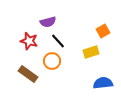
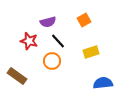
orange square: moved 19 px left, 11 px up
brown rectangle: moved 11 px left, 2 px down
